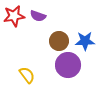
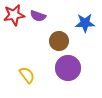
red star: moved 1 px up
blue star: moved 18 px up
purple circle: moved 3 px down
